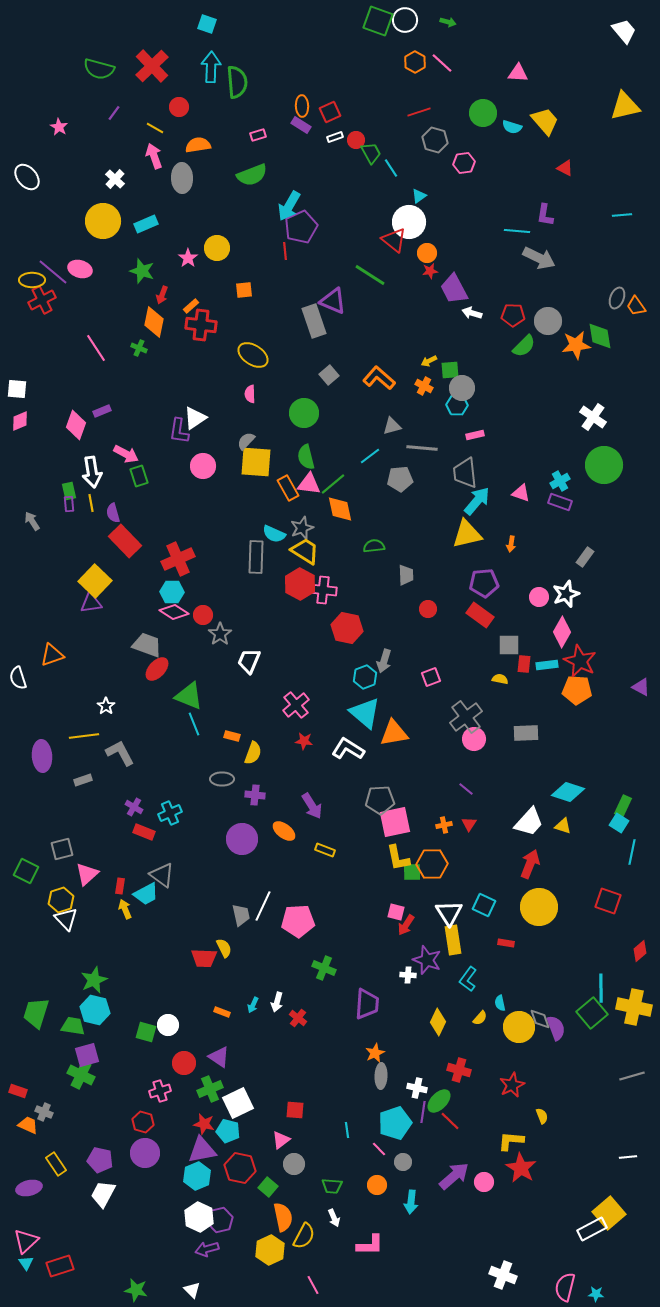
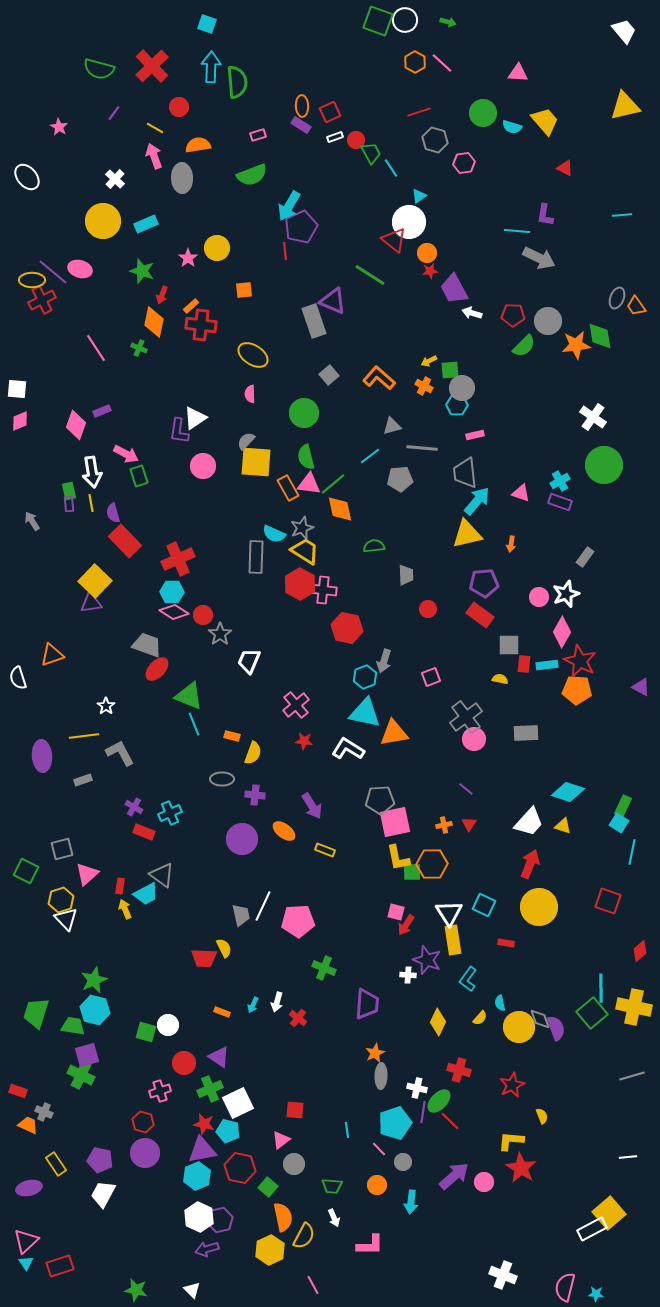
cyan triangle at (365, 713): rotated 28 degrees counterclockwise
